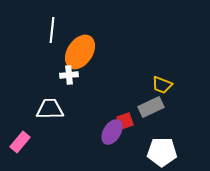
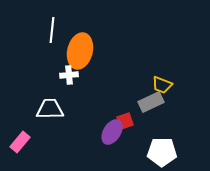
orange ellipse: moved 1 px up; rotated 20 degrees counterclockwise
gray rectangle: moved 5 px up
